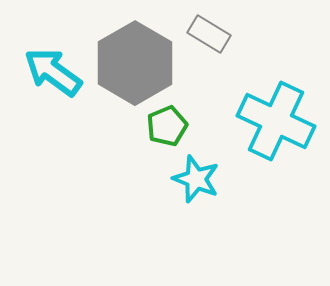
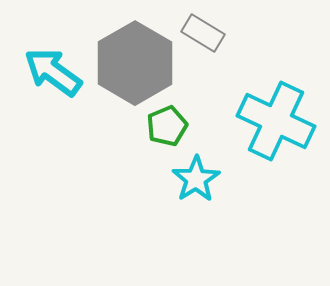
gray rectangle: moved 6 px left, 1 px up
cyan star: rotated 18 degrees clockwise
